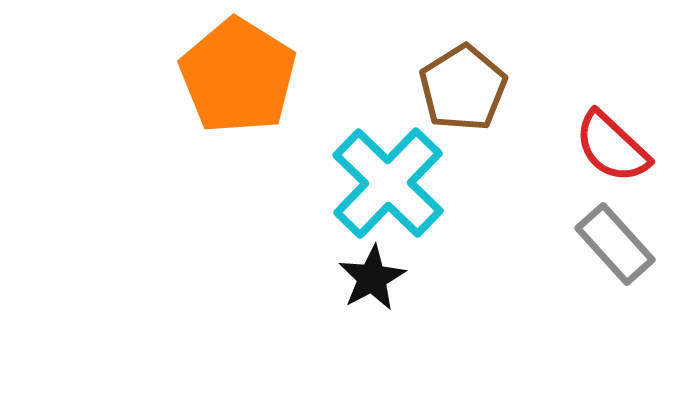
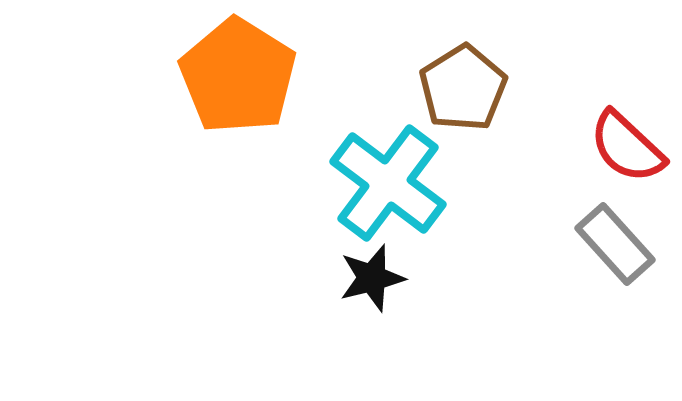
red semicircle: moved 15 px right
cyan cross: rotated 7 degrees counterclockwise
black star: rotated 14 degrees clockwise
